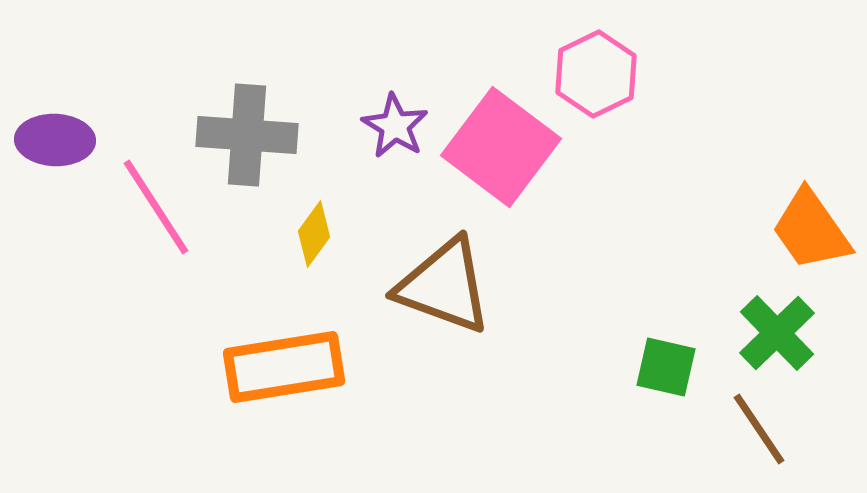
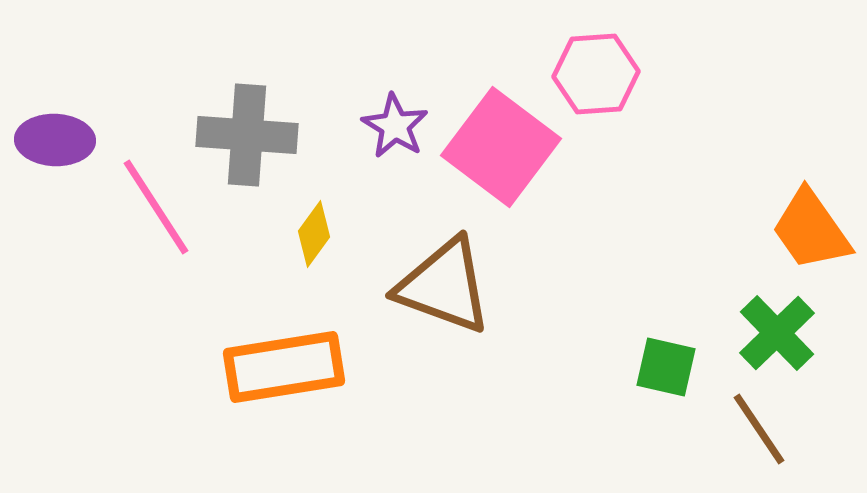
pink hexagon: rotated 22 degrees clockwise
